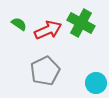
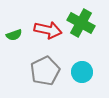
green semicircle: moved 5 px left, 11 px down; rotated 126 degrees clockwise
red arrow: rotated 36 degrees clockwise
cyan circle: moved 14 px left, 11 px up
